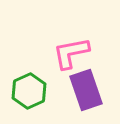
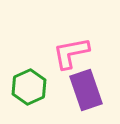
green hexagon: moved 4 px up
